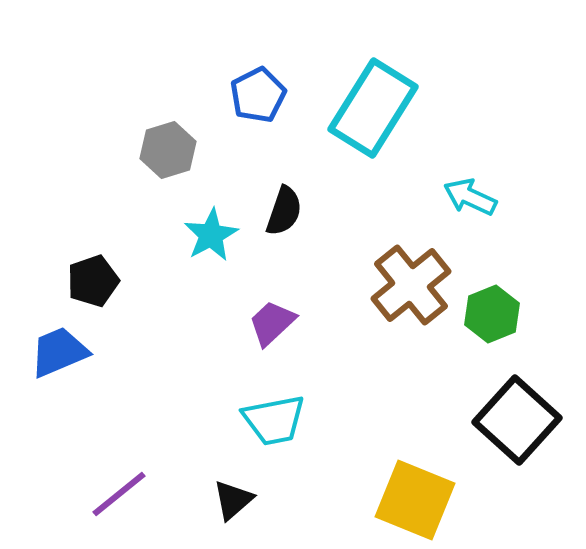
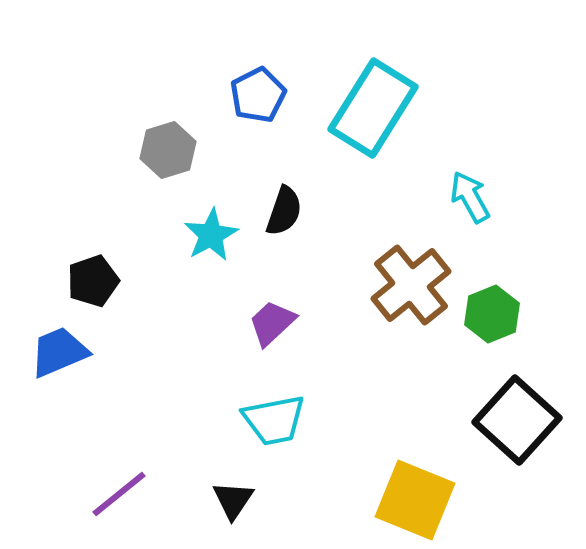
cyan arrow: rotated 36 degrees clockwise
black triangle: rotated 15 degrees counterclockwise
